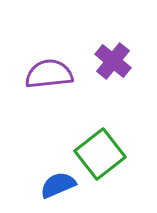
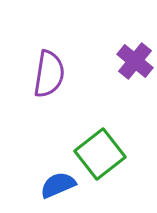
purple cross: moved 22 px right
purple semicircle: rotated 105 degrees clockwise
